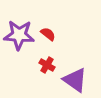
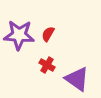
red semicircle: rotated 98 degrees counterclockwise
purple triangle: moved 2 px right, 1 px up
